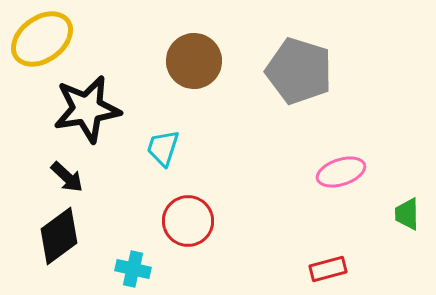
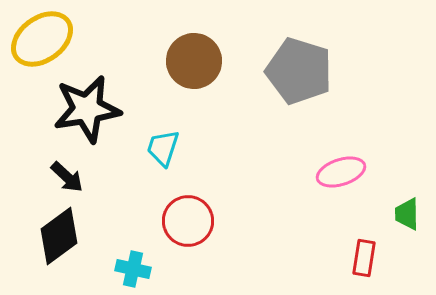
red rectangle: moved 36 px right, 11 px up; rotated 66 degrees counterclockwise
